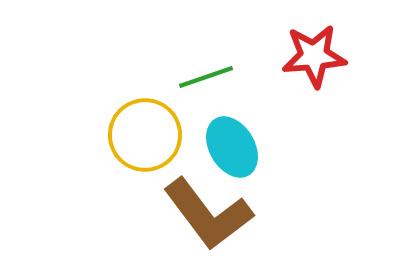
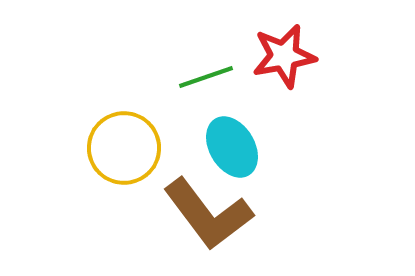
red star: moved 30 px left; rotated 6 degrees counterclockwise
yellow circle: moved 21 px left, 13 px down
